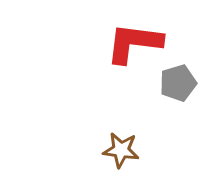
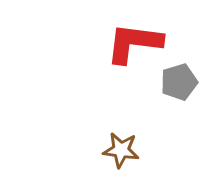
gray pentagon: moved 1 px right, 1 px up
